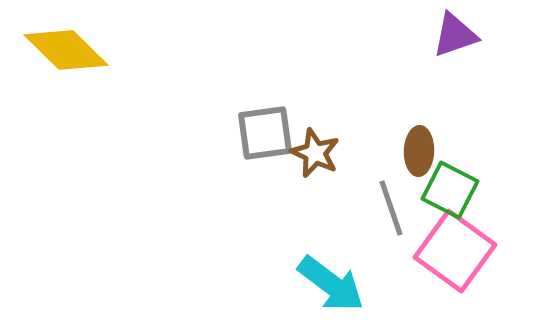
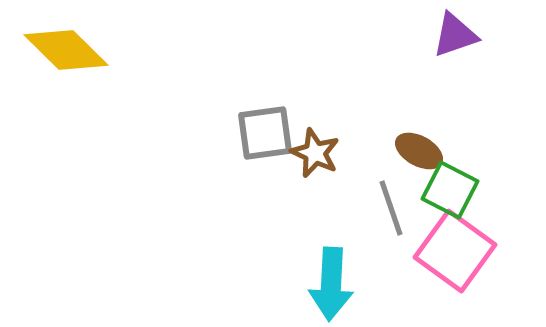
brown ellipse: rotated 63 degrees counterclockwise
cyan arrow: rotated 56 degrees clockwise
